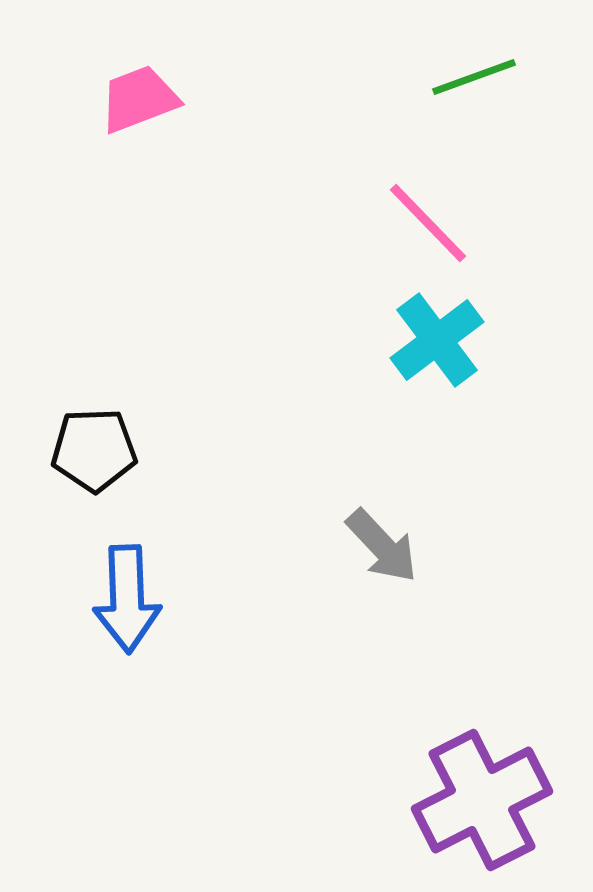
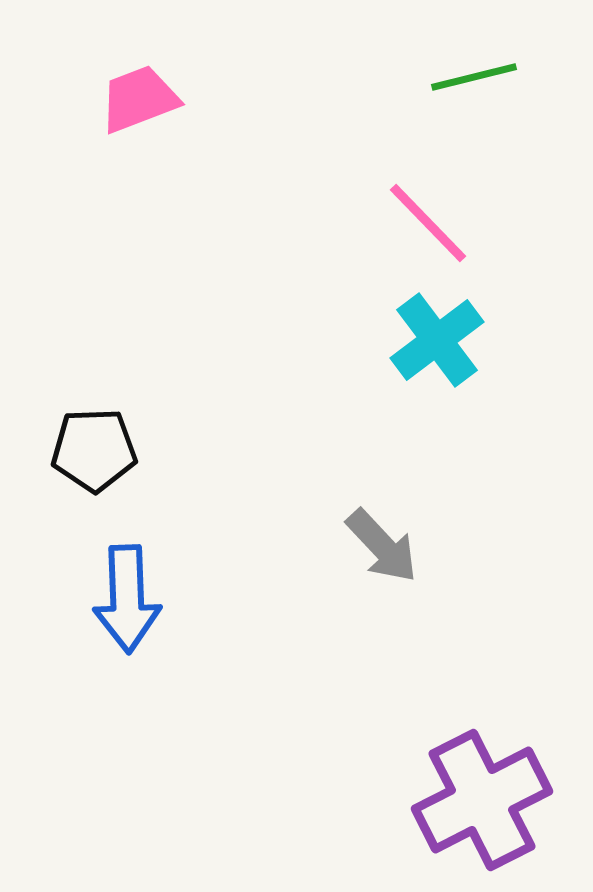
green line: rotated 6 degrees clockwise
